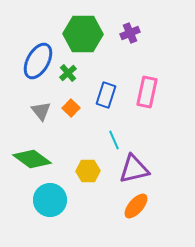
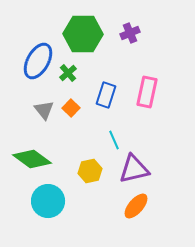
gray triangle: moved 3 px right, 1 px up
yellow hexagon: moved 2 px right; rotated 10 degrees counterclockwise
cyan circle: moved 2 px left, 1 px down
